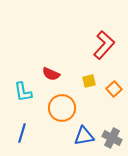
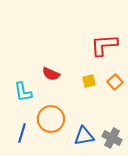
red L-shape: rotated 136 degrees counterclockwise
orange square: moved 1 px right, 7 px up
orange circle: moved 11 px left, 11 px down
